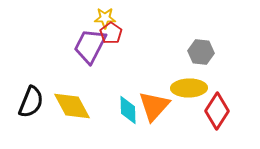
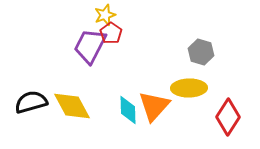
yellow star: moved 3 px up; rotated 20 degrees counterclockwise
gray hexagon: rotated 10 degrees clockwise
black semicircle: rotated 128 degrees counterclockwise
red diamond: moved 11 px right, 6 px down
